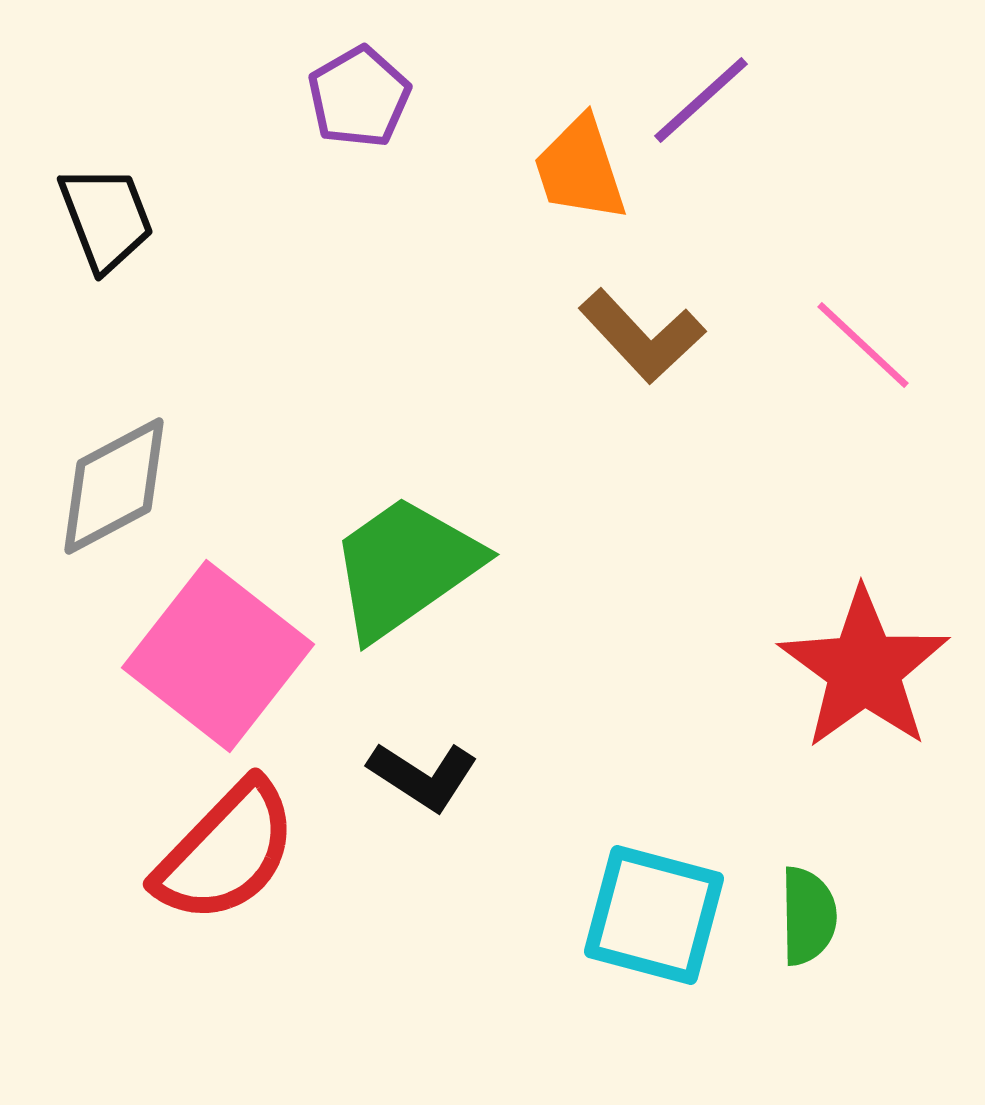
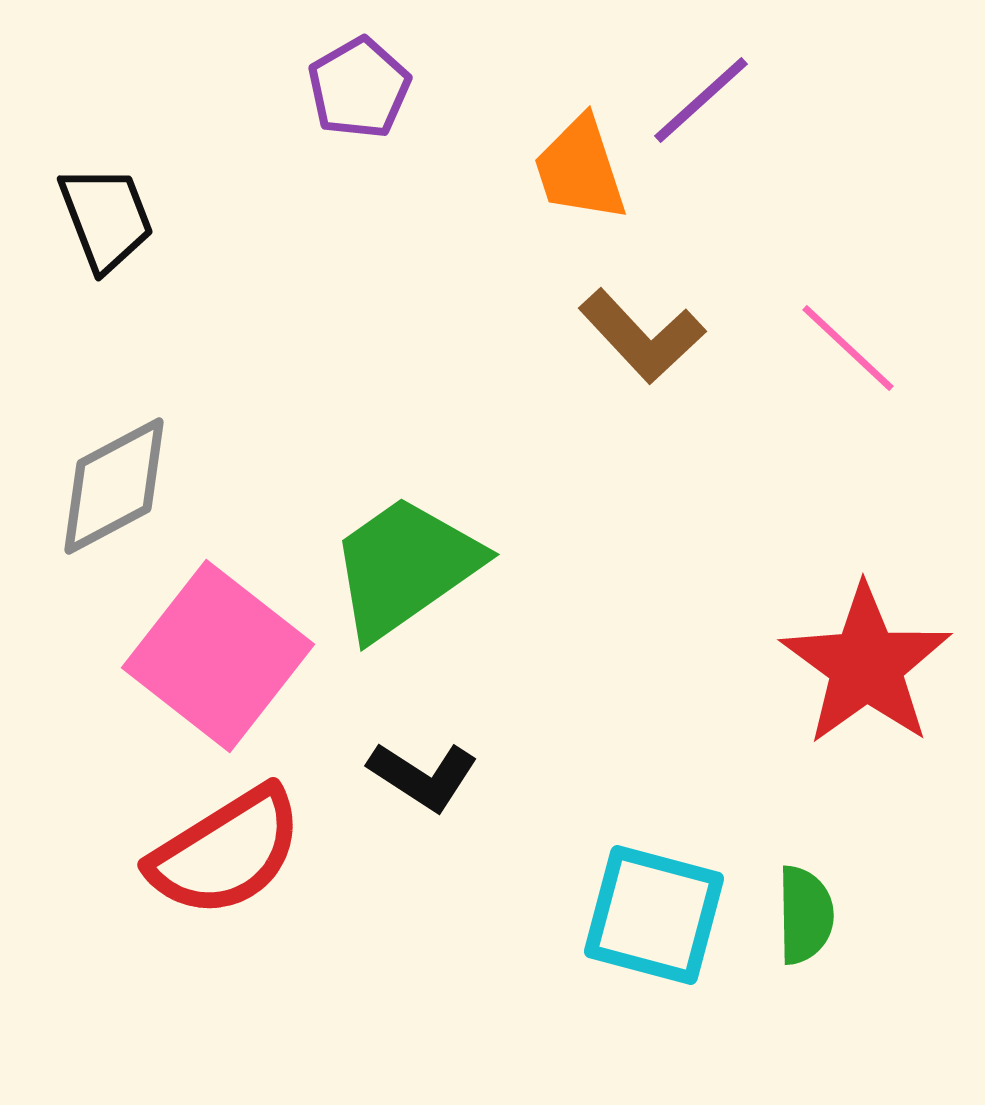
purple pentagon: moved 9 px up
pink line: moved 15 px left, 3 px down
red star: moved 2 px right, 4 px up
red semicircle: rotated 14 degrees clockwise
green semicircle: moved 3 px left, 1 px up
